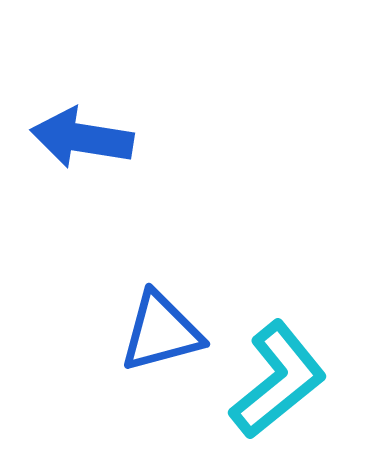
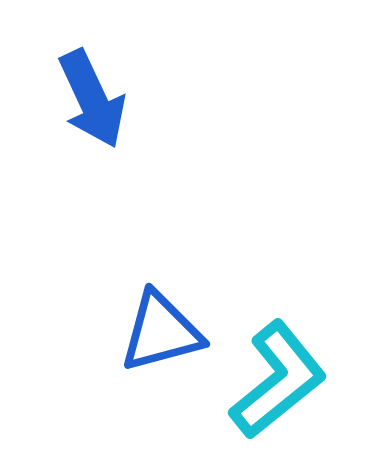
blue arrow: moved 10 px right, 39 px up; rotated 124 degrees counterclockwise
